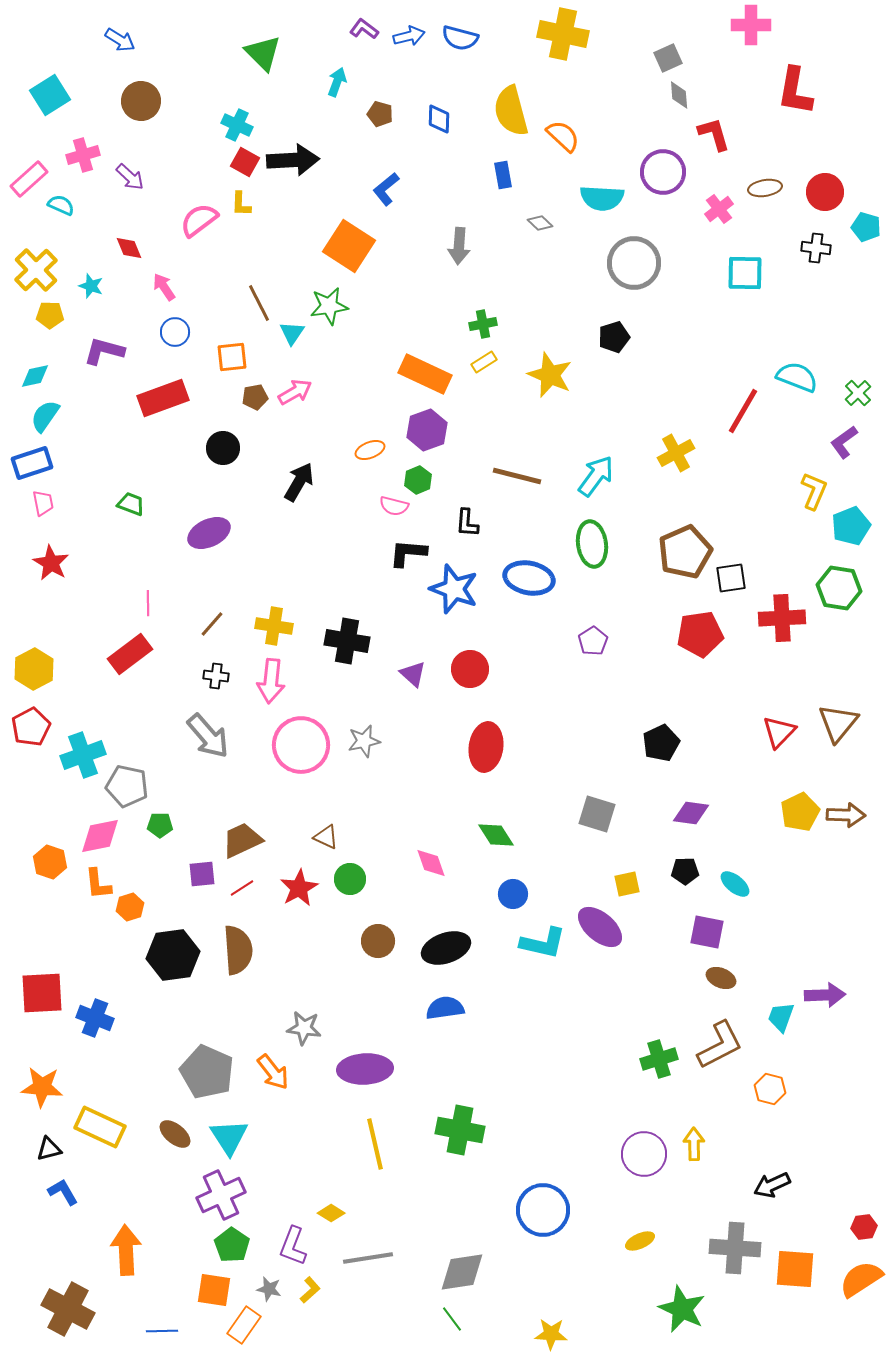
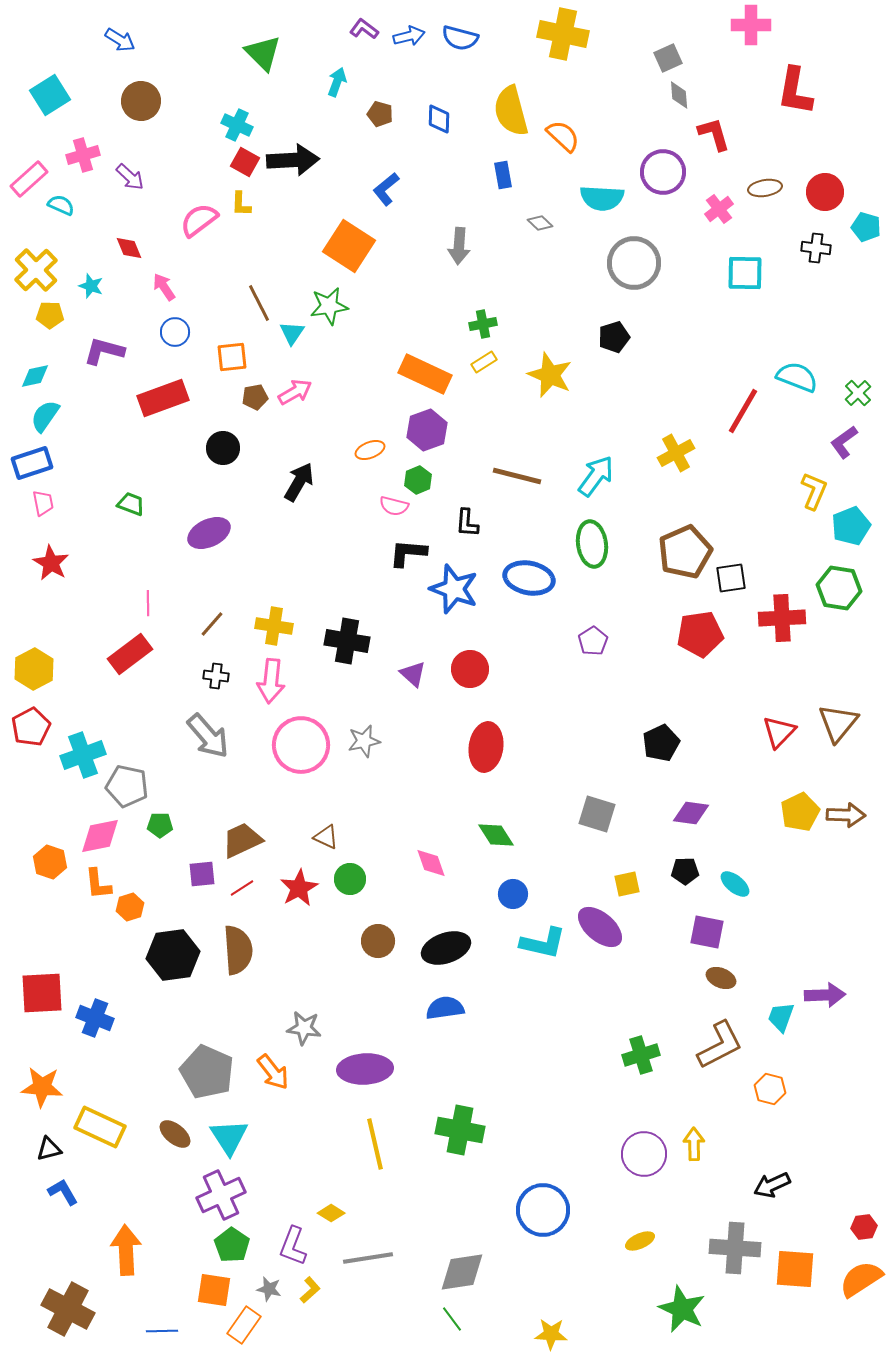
green cross at (659, 1059): moved 18 px left, 4 px up
